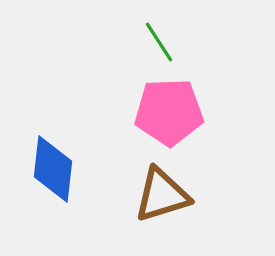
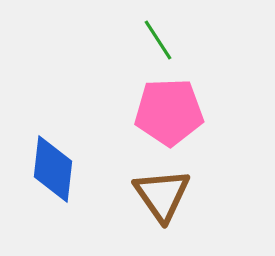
green line: moved 1 px left, 2 px up
brown triangle: rotated 48 degrees counterclockwise
